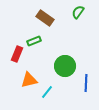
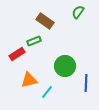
brown rectangle: moved 3 px down
red rectangle: rotated 35 degrees clockwise
